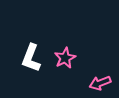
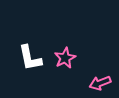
white L-shape: moved 1 px left; rotated 32 degrees counterclockwise
